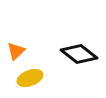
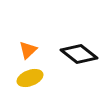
orange triangle: moved 12 px right, 1 px up
